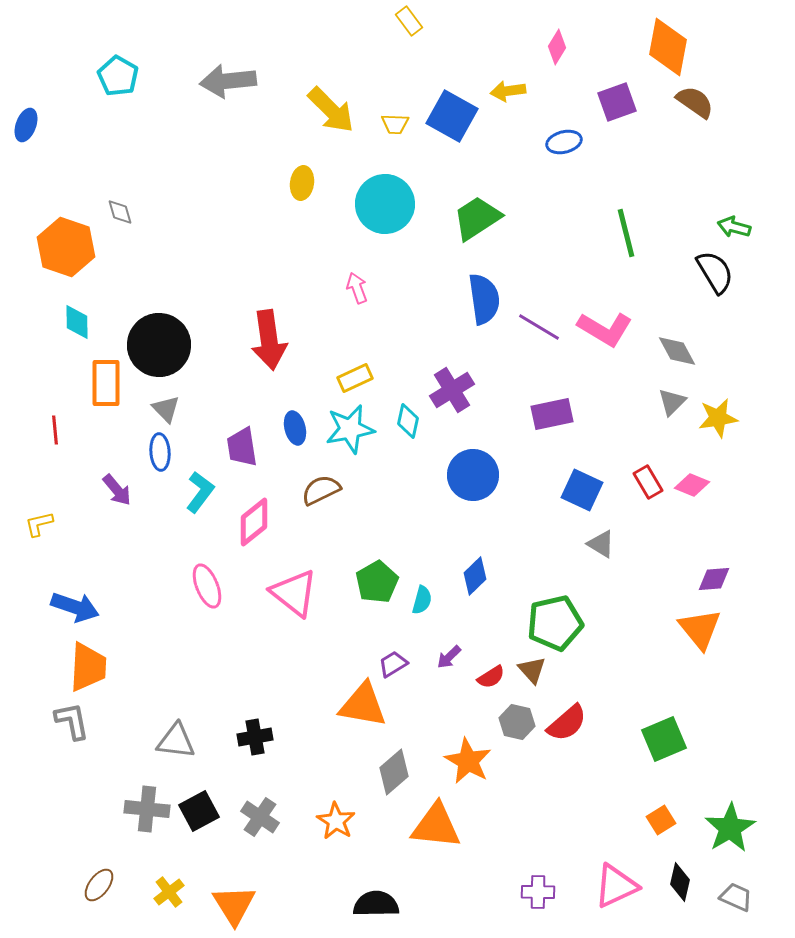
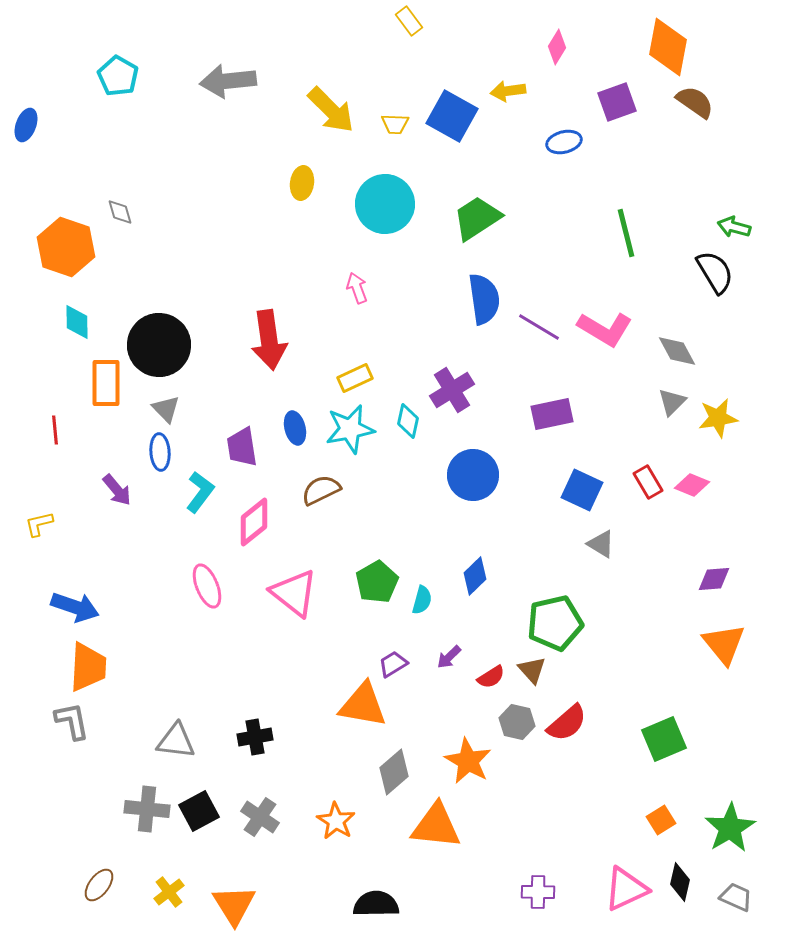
orange triangle at (700, 629): moved 24 px right, 15 px down
pink triangle at (616, 886): moved 10 px right, 3 px down
